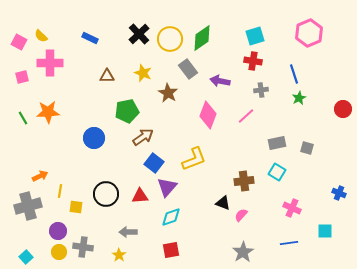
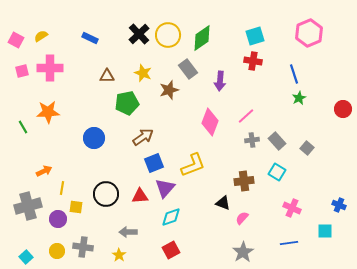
yellow semicircle at (41, 36): rotated 104 degrees clockwise
yellow circle at (170, 39): moved 2 px left, 4 px up
pink square at (19, 42): moved 3 px left, 2 px up
pink cross at (50, 63): moved 5 px down
pink square at (22, 77): moved 6 px up
purple arrow at (220, 81): rotated 96 degrees counterclockwise
gray cross at (261, 90): moved 9 px left, 50 px down
brown star at (168, 93): moved 1 px right, 3 px up; rotated 24 degrees clockwise
green pentagon at (127, 111): moved 8 px up
pink diamond at (208, 115): moved 2 px right, 7 px down
green line at (23, 118): moved 9 px down
gray rectangle at (277, 143): moved 2 px up; rotated 60 degrees clockwise
gray square at (307, 148): rotated 24 degrees clockwise
yellow L-shape at (194, 159): moved 1 px left, 6 px down
blue square at (154, 163): rotated 30 degrees clockwise
orange arrow at (40, 176): moved 4 px right, 5 px up
purple triangle at (167, 187): moved 2 px left, 1 px down
yellow line at (60, 191): moved 2 px right, 3 px up
blue cross at (339, 193): moved 12 px down
pink semicircle at (241, 215): moved 1 px right, 3 px down
purple circle at (58, 231): moved 12 px up
red square at (171, 250): rotated 18 degrees counterclockwise
yellow circle at (59, 252): moved 2 px left, 1 px up
